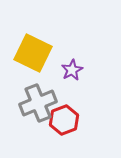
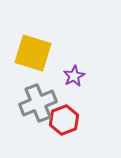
yellow square: rotated 9 degrees counterclockwise
purple star: moved 2 px right, 6 px down
